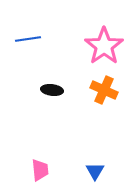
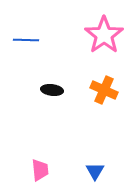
blue line: moved 2 px left, 1 px down; rotated 10 degrees clockwise
pink star: moved 11 px up
